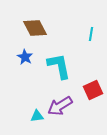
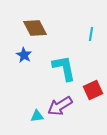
blue star: moved 1 px left, 2 px up
cyan L-shape: moved 5 px right, 2 px down
